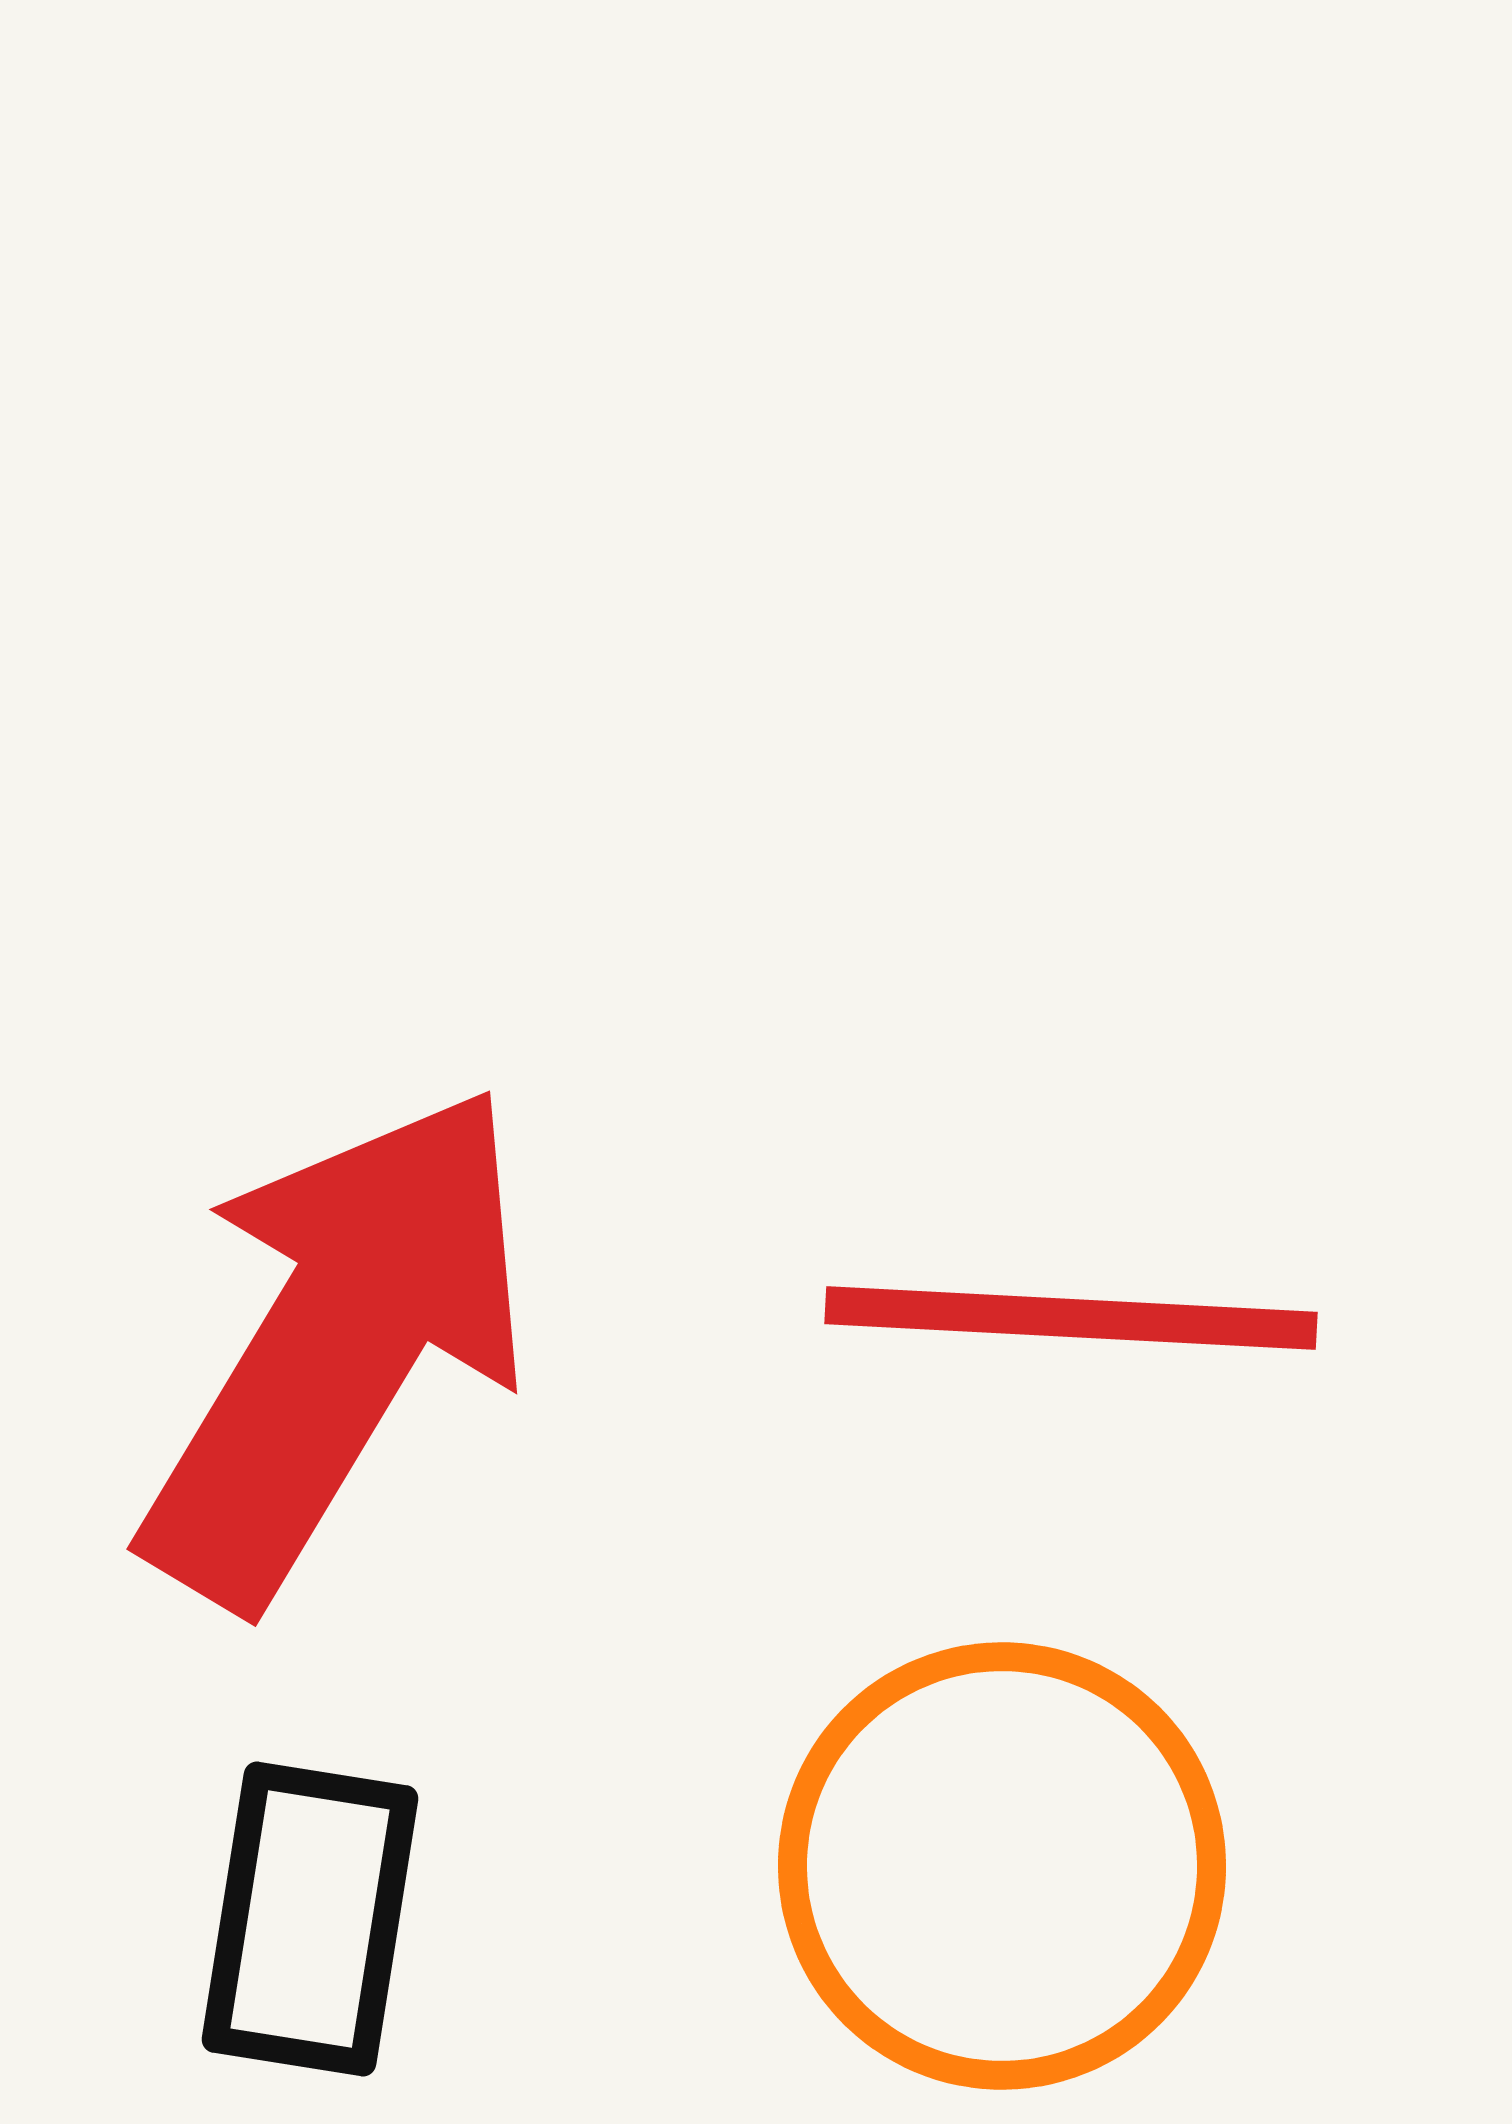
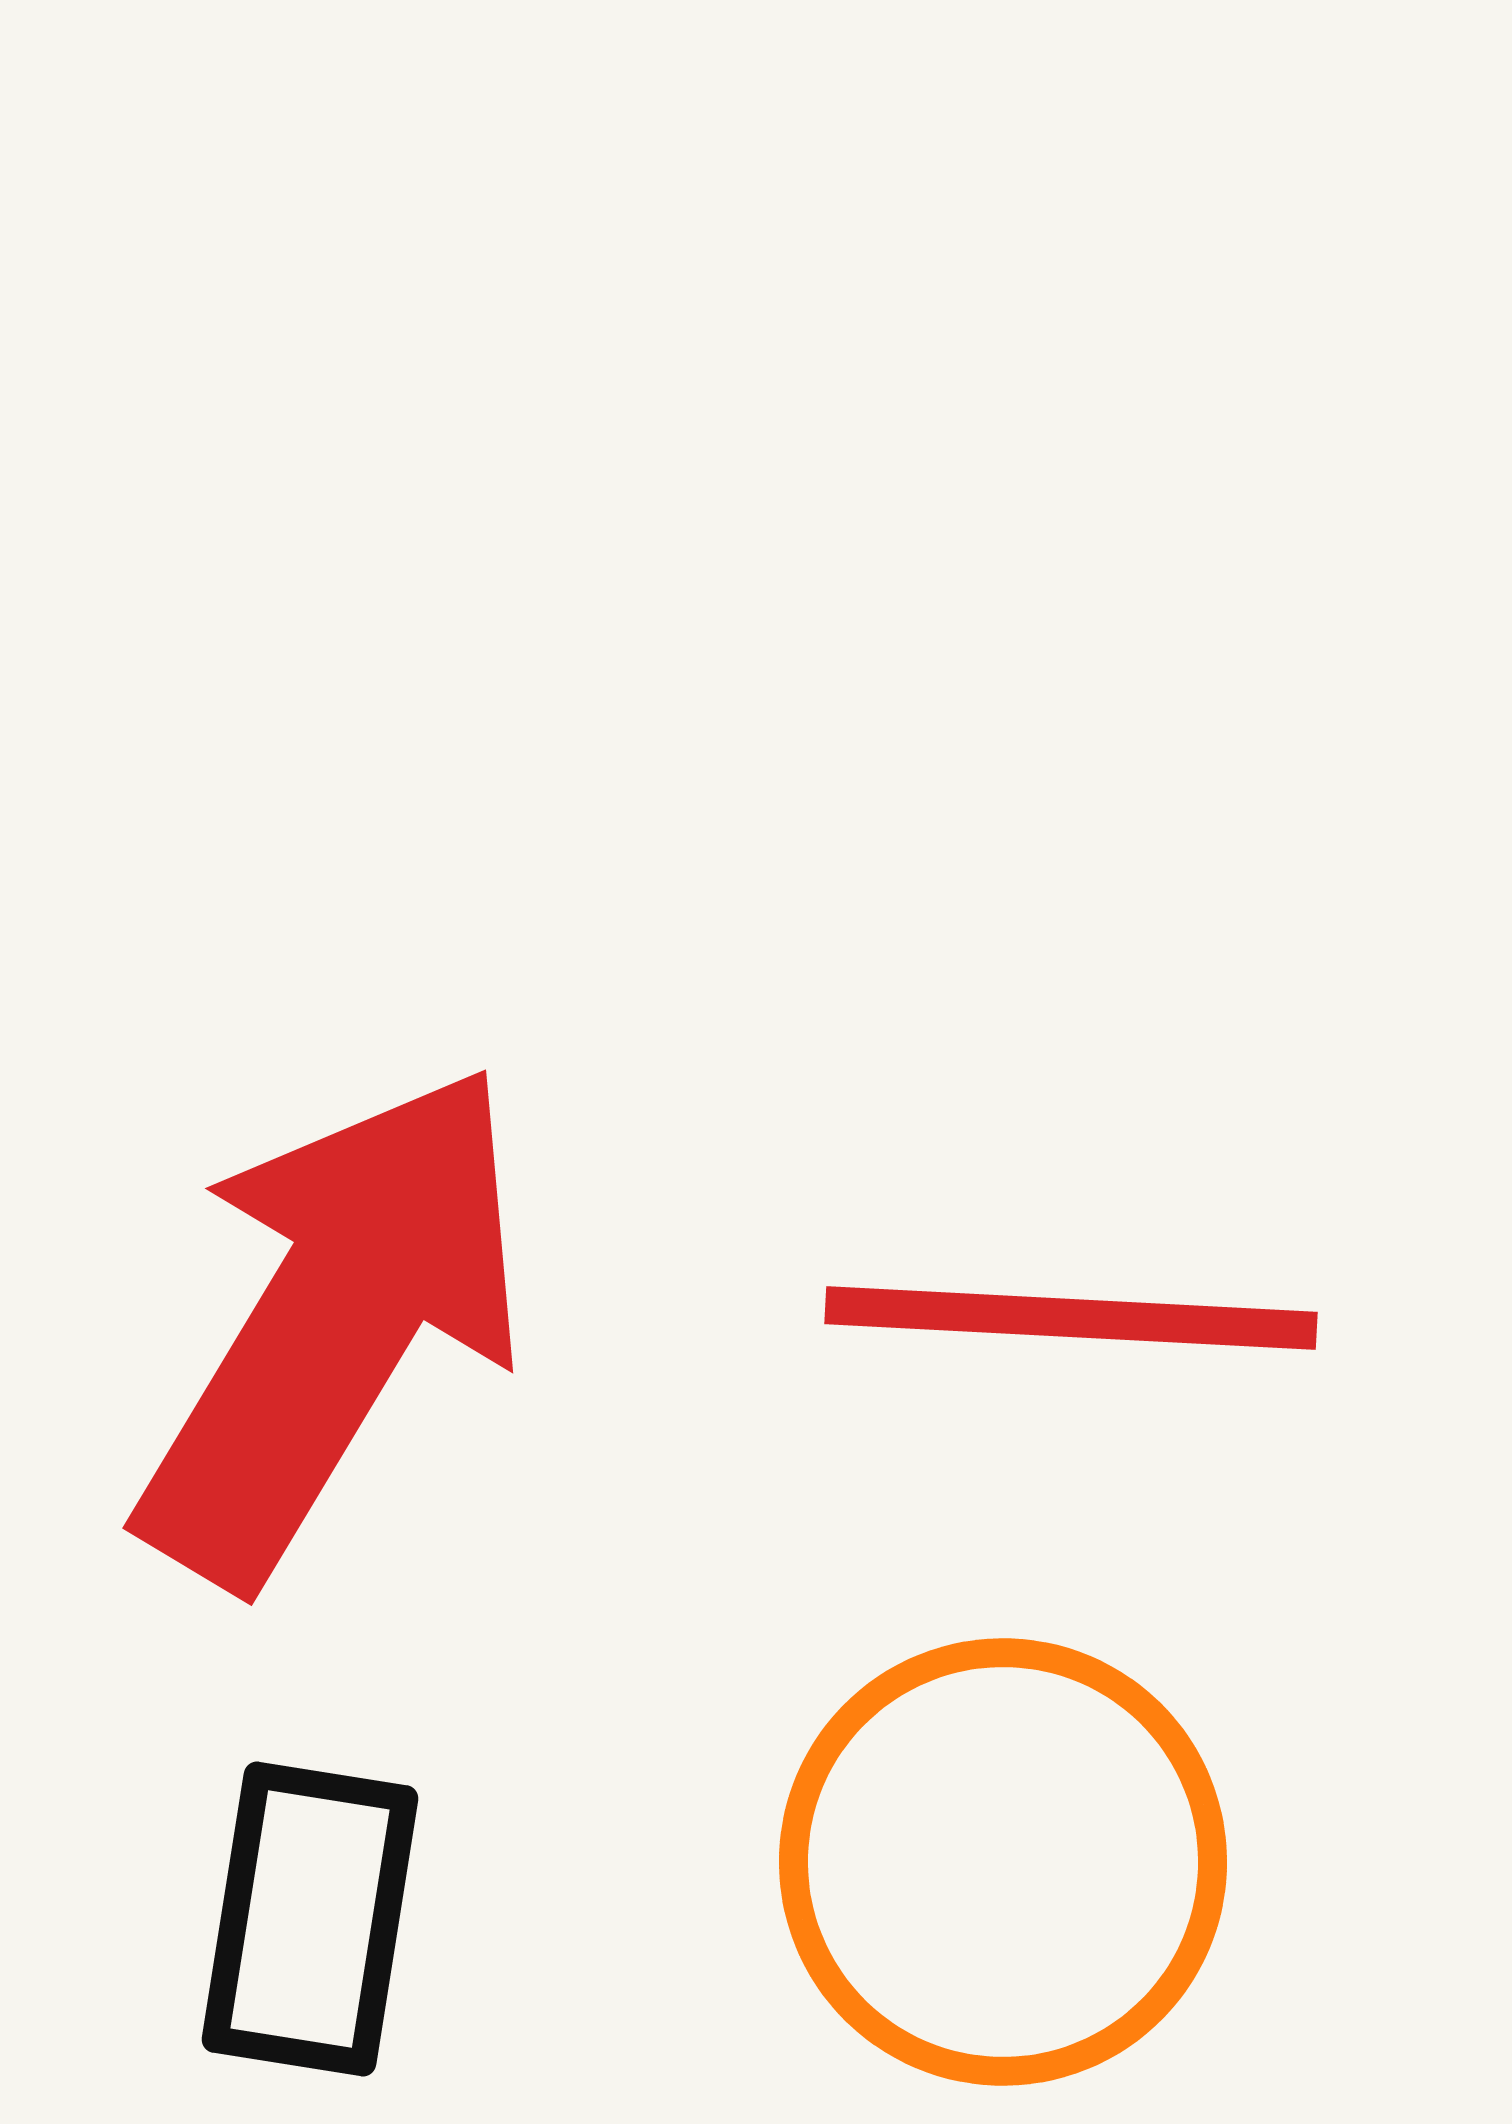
red arrow: moved 4 px left, 21 px up
orange circle: moved 1 px right, 4 px up
